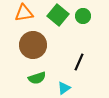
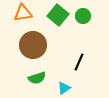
orange triangle: moved 1 px left
